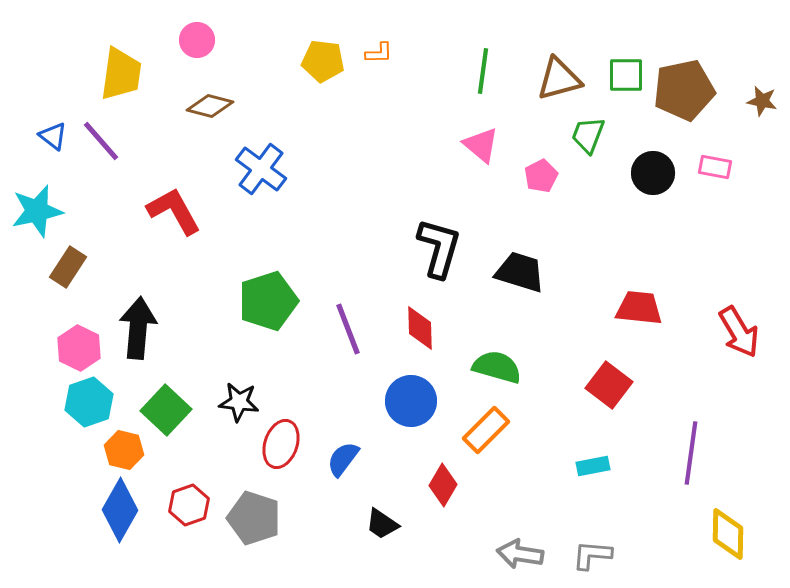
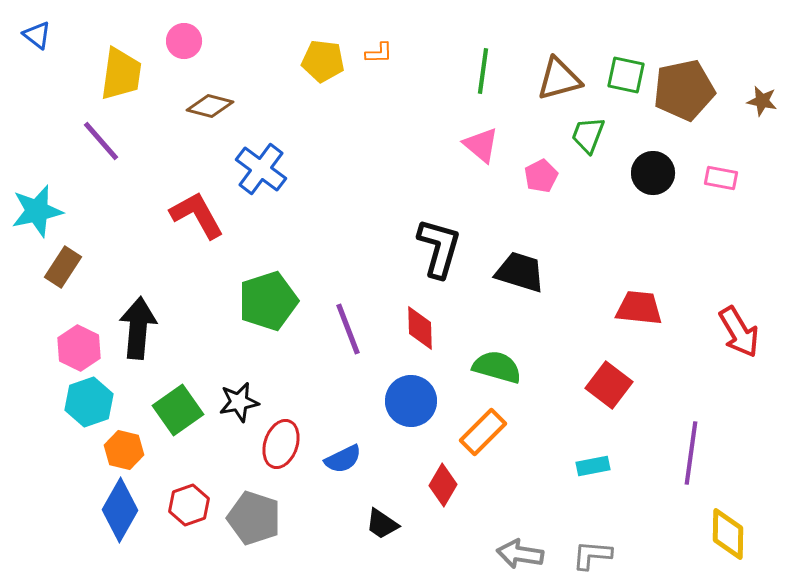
pink circle at (197, 40): moved 13 px left, 1 px down
green square at (626, 75): rotated 12 degrees clockwise
blue triangle at (53, 136): moved 16 px left, 101 px up
pink rectangle at (715, 167): moved 6 px right, 11 px down
red L-shape at (174, 211): moved 23 px right, 4 px down
brown rectangle at (68, 267): moved 5 px left
black star at (239, 402): rotated 18 degrees counterclockwise
green square at (166, 410): moved 12 px right; rotated 12 degrees clockwise
orange rectangle at (486, 430): moved 3 px left, 2 px down
blue semicircle at (343, 459): rotated 153 degrees counterclockwise
